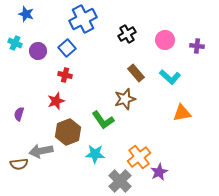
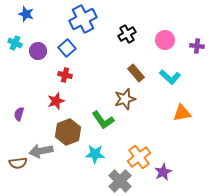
brown semicircle: moved 1 px left, 1 px up
purple star: moved 4 px right
